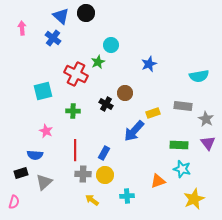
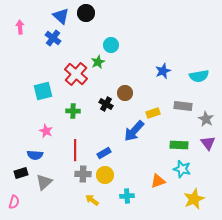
pink arrow: moved 2 px left, 1 px up
blue star: moved 14 px right, 7 px down
red cross: rotated 15 degrees clockwise
blue rectangle: rotated 32 degrees clockwise
